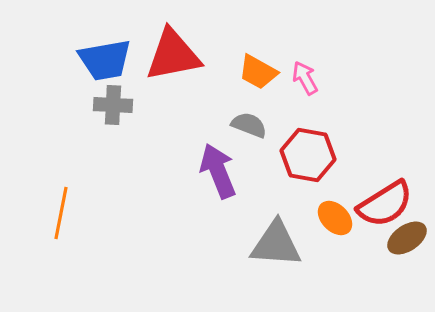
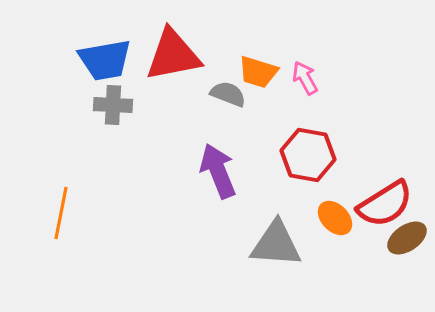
orange trapezoid: rotated 12 degrees counterclockwise
gray semicircle: moved 21 px left, 31 px up
